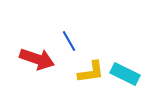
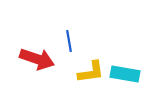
blue line: rotated 20 degrees clockwise
cyan rectangle: rotated 16 degrees counterclockwise
